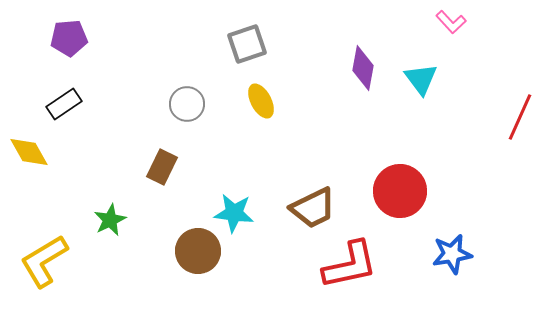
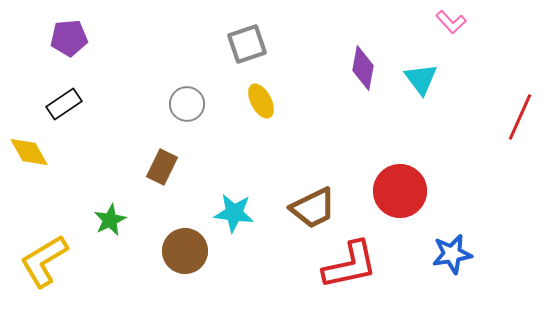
brown circle: moved 13 px left
